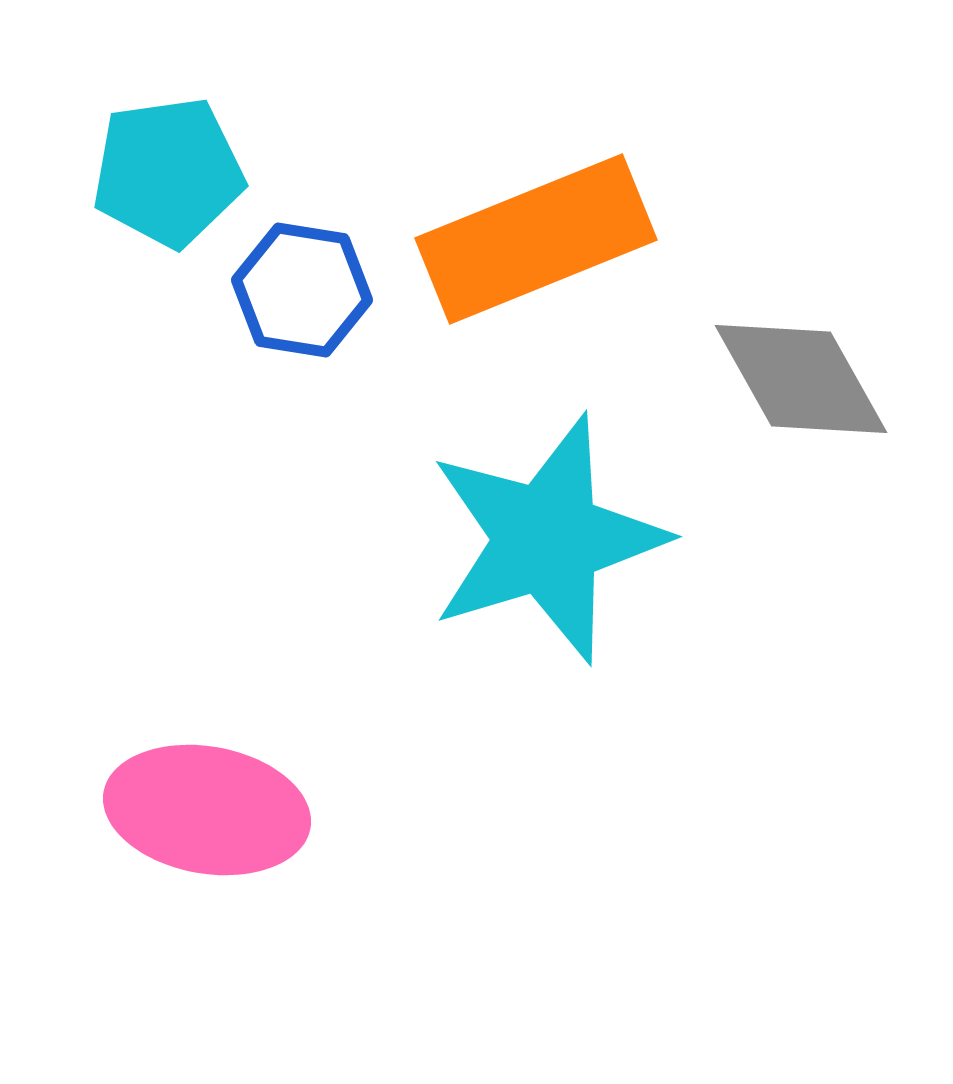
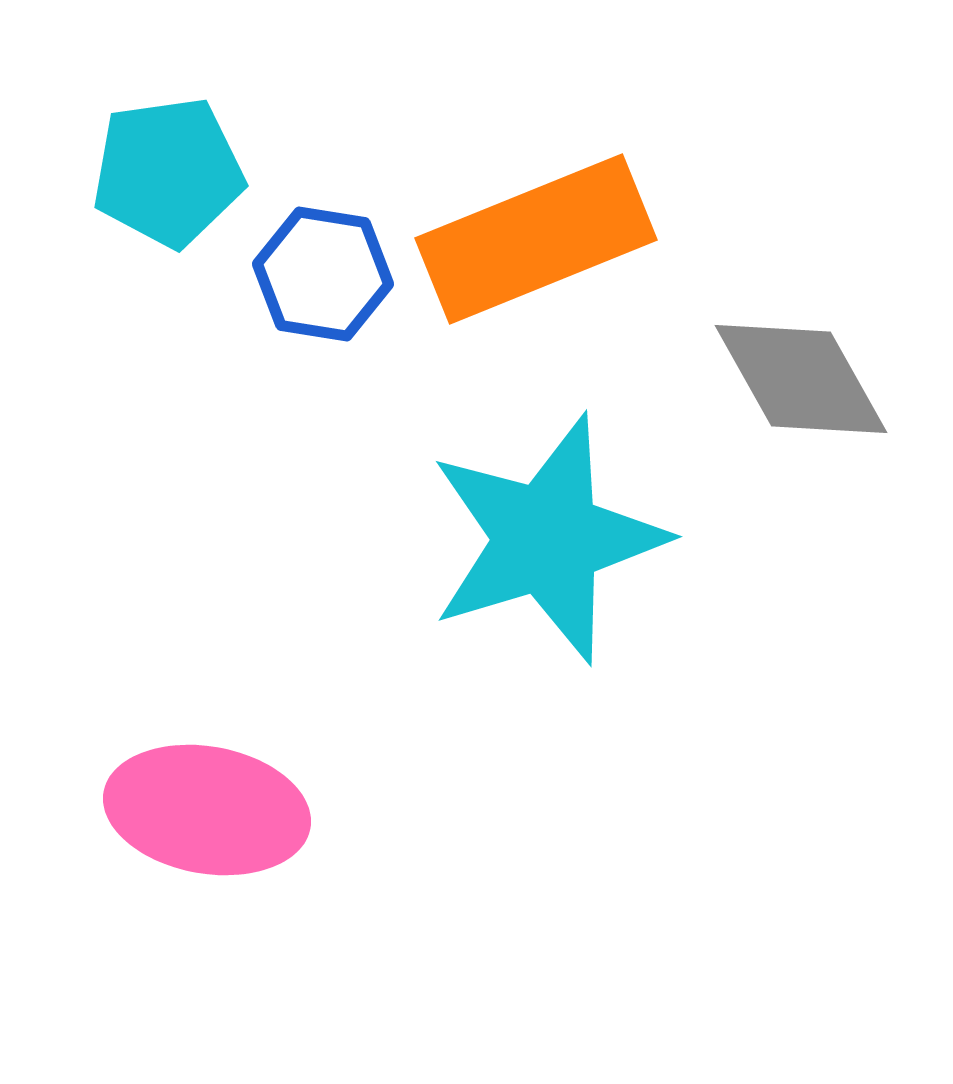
blue hexagon: moved 21 px right, 16 px up
